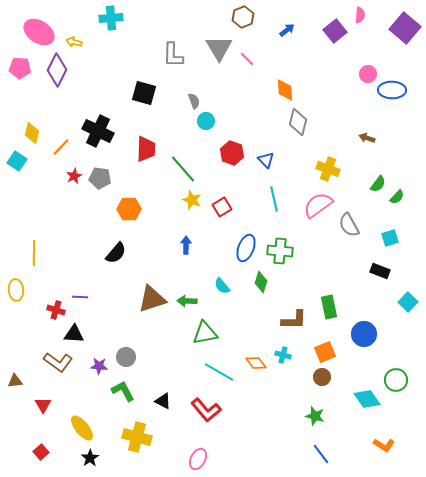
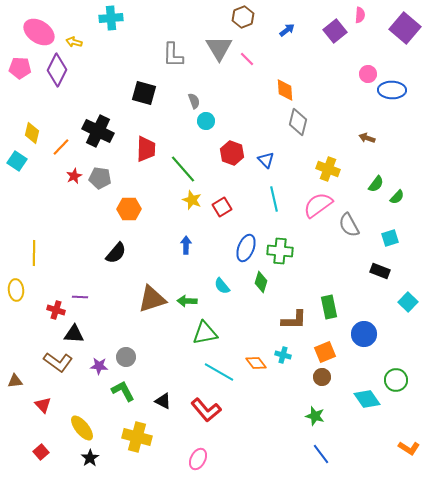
green semicircle at (378, 184): moved 2 px left
red triangle at (43, 405): rotated 12 degrees counterclockwise
orange L-shape at (384, 445): moved 25 px right, 3 px down
